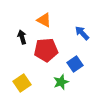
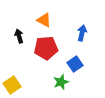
blue arrow: rotated 56 degrees clockwise
black arrow: moved 3 px left, 1 px up
red pentagon: moved 2 px up
yellow square: moved 10 px left, 2 px down
